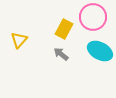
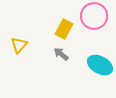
pink circle: moved 1 px right, 1 px up
yellow triangle: moved 5 px down
cyan ellipse: moved 14 px down
